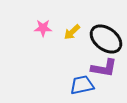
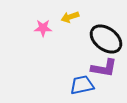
yellow arrow: moved 2 px left, 15 px up; rotated 24 degrees clockwise
